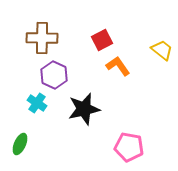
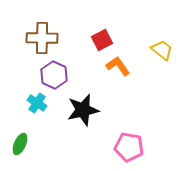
black star: moved 1 px left, 1 px down
